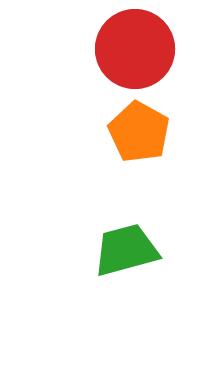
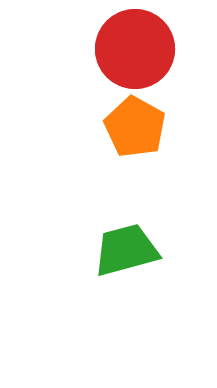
orange pentagon: moved 4 px left, 5 px up
